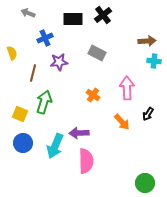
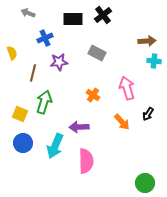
pink arrow: rotated 15 degrees counterclockwise
purple arrow: moved 6 px up
